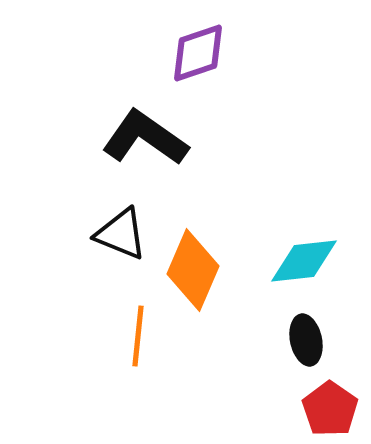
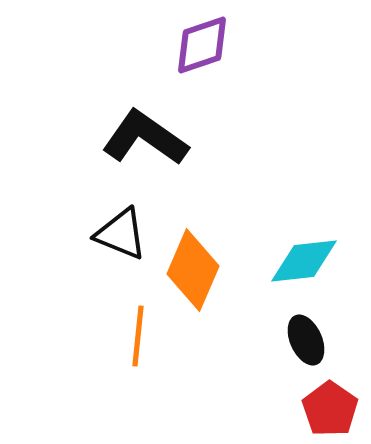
purple diamond: moved 4 px right, 8 px up
black ellipse: rotated 12 degrees counterclockwise
